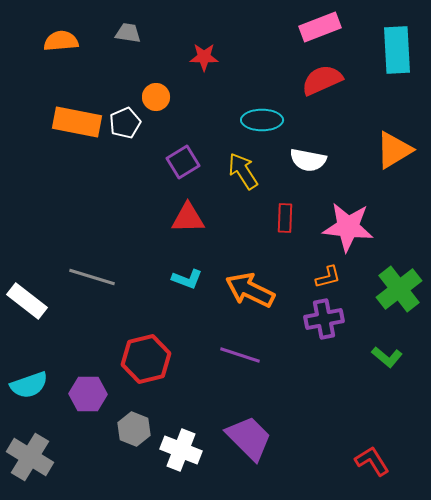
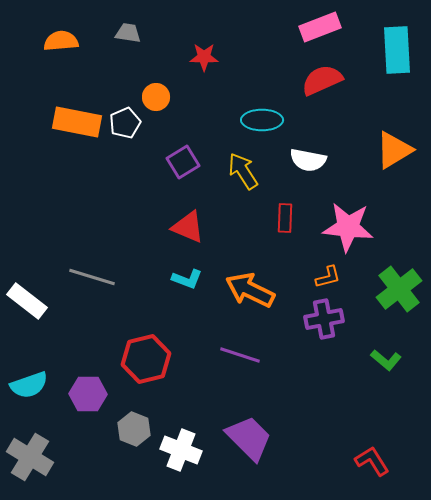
red triangle: moved 9 px down; rotated 24 degrees clockwise
green L-shape: moved 1 px left, 3 px down
